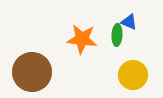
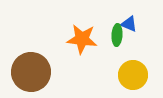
blue triangle: moved 2 px down
brown circle: moved 1 px left
